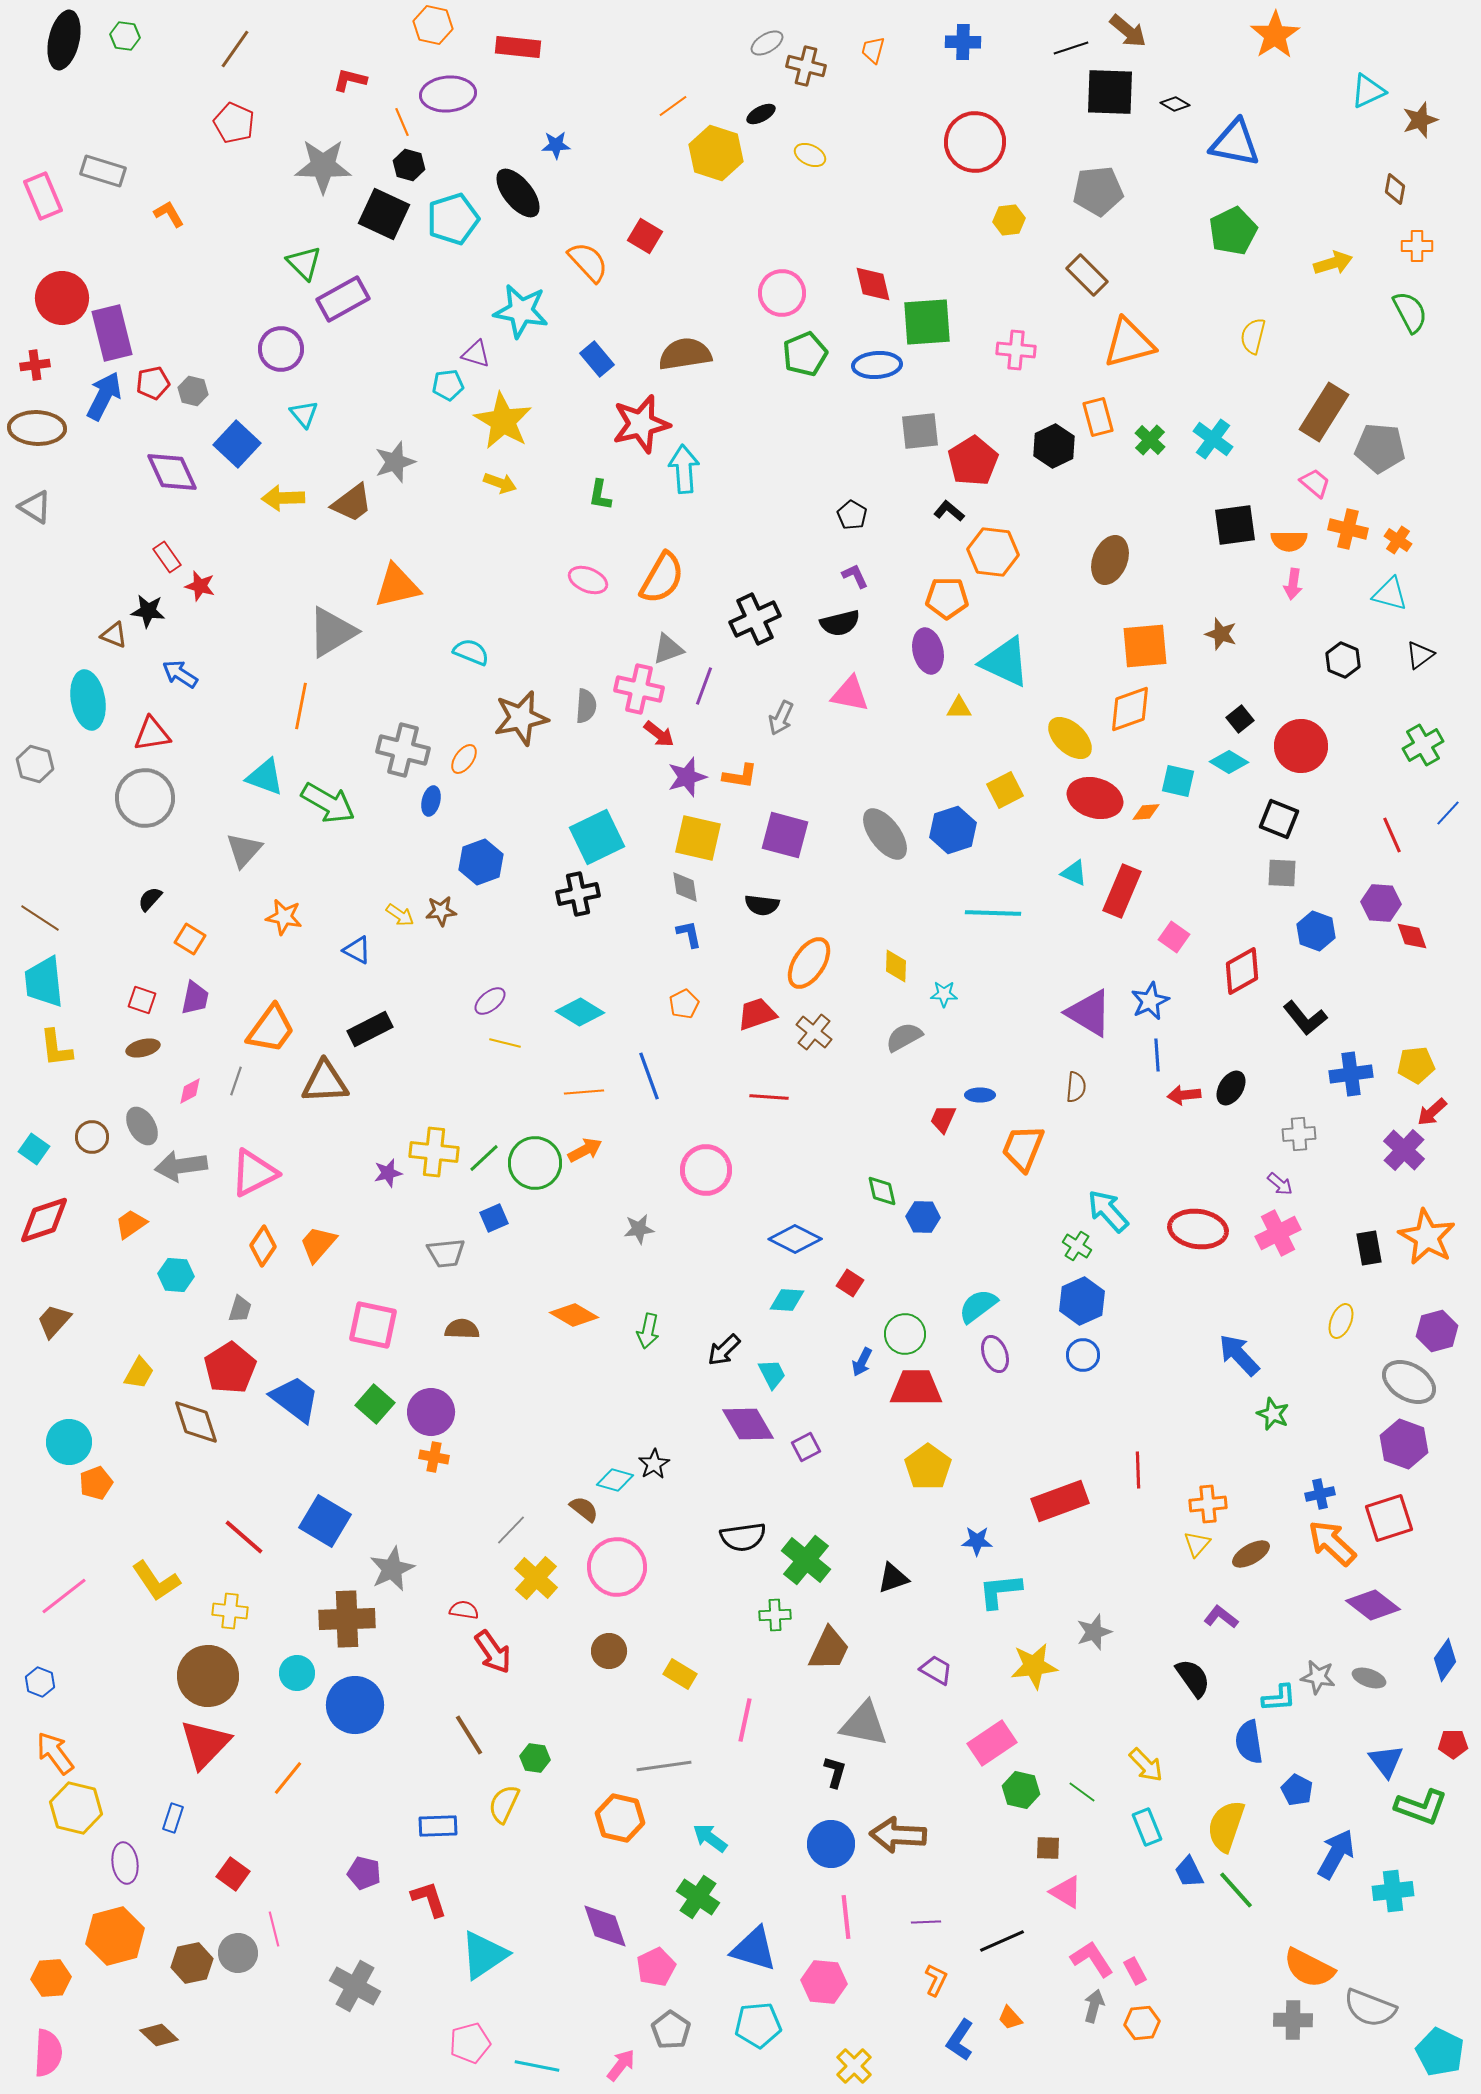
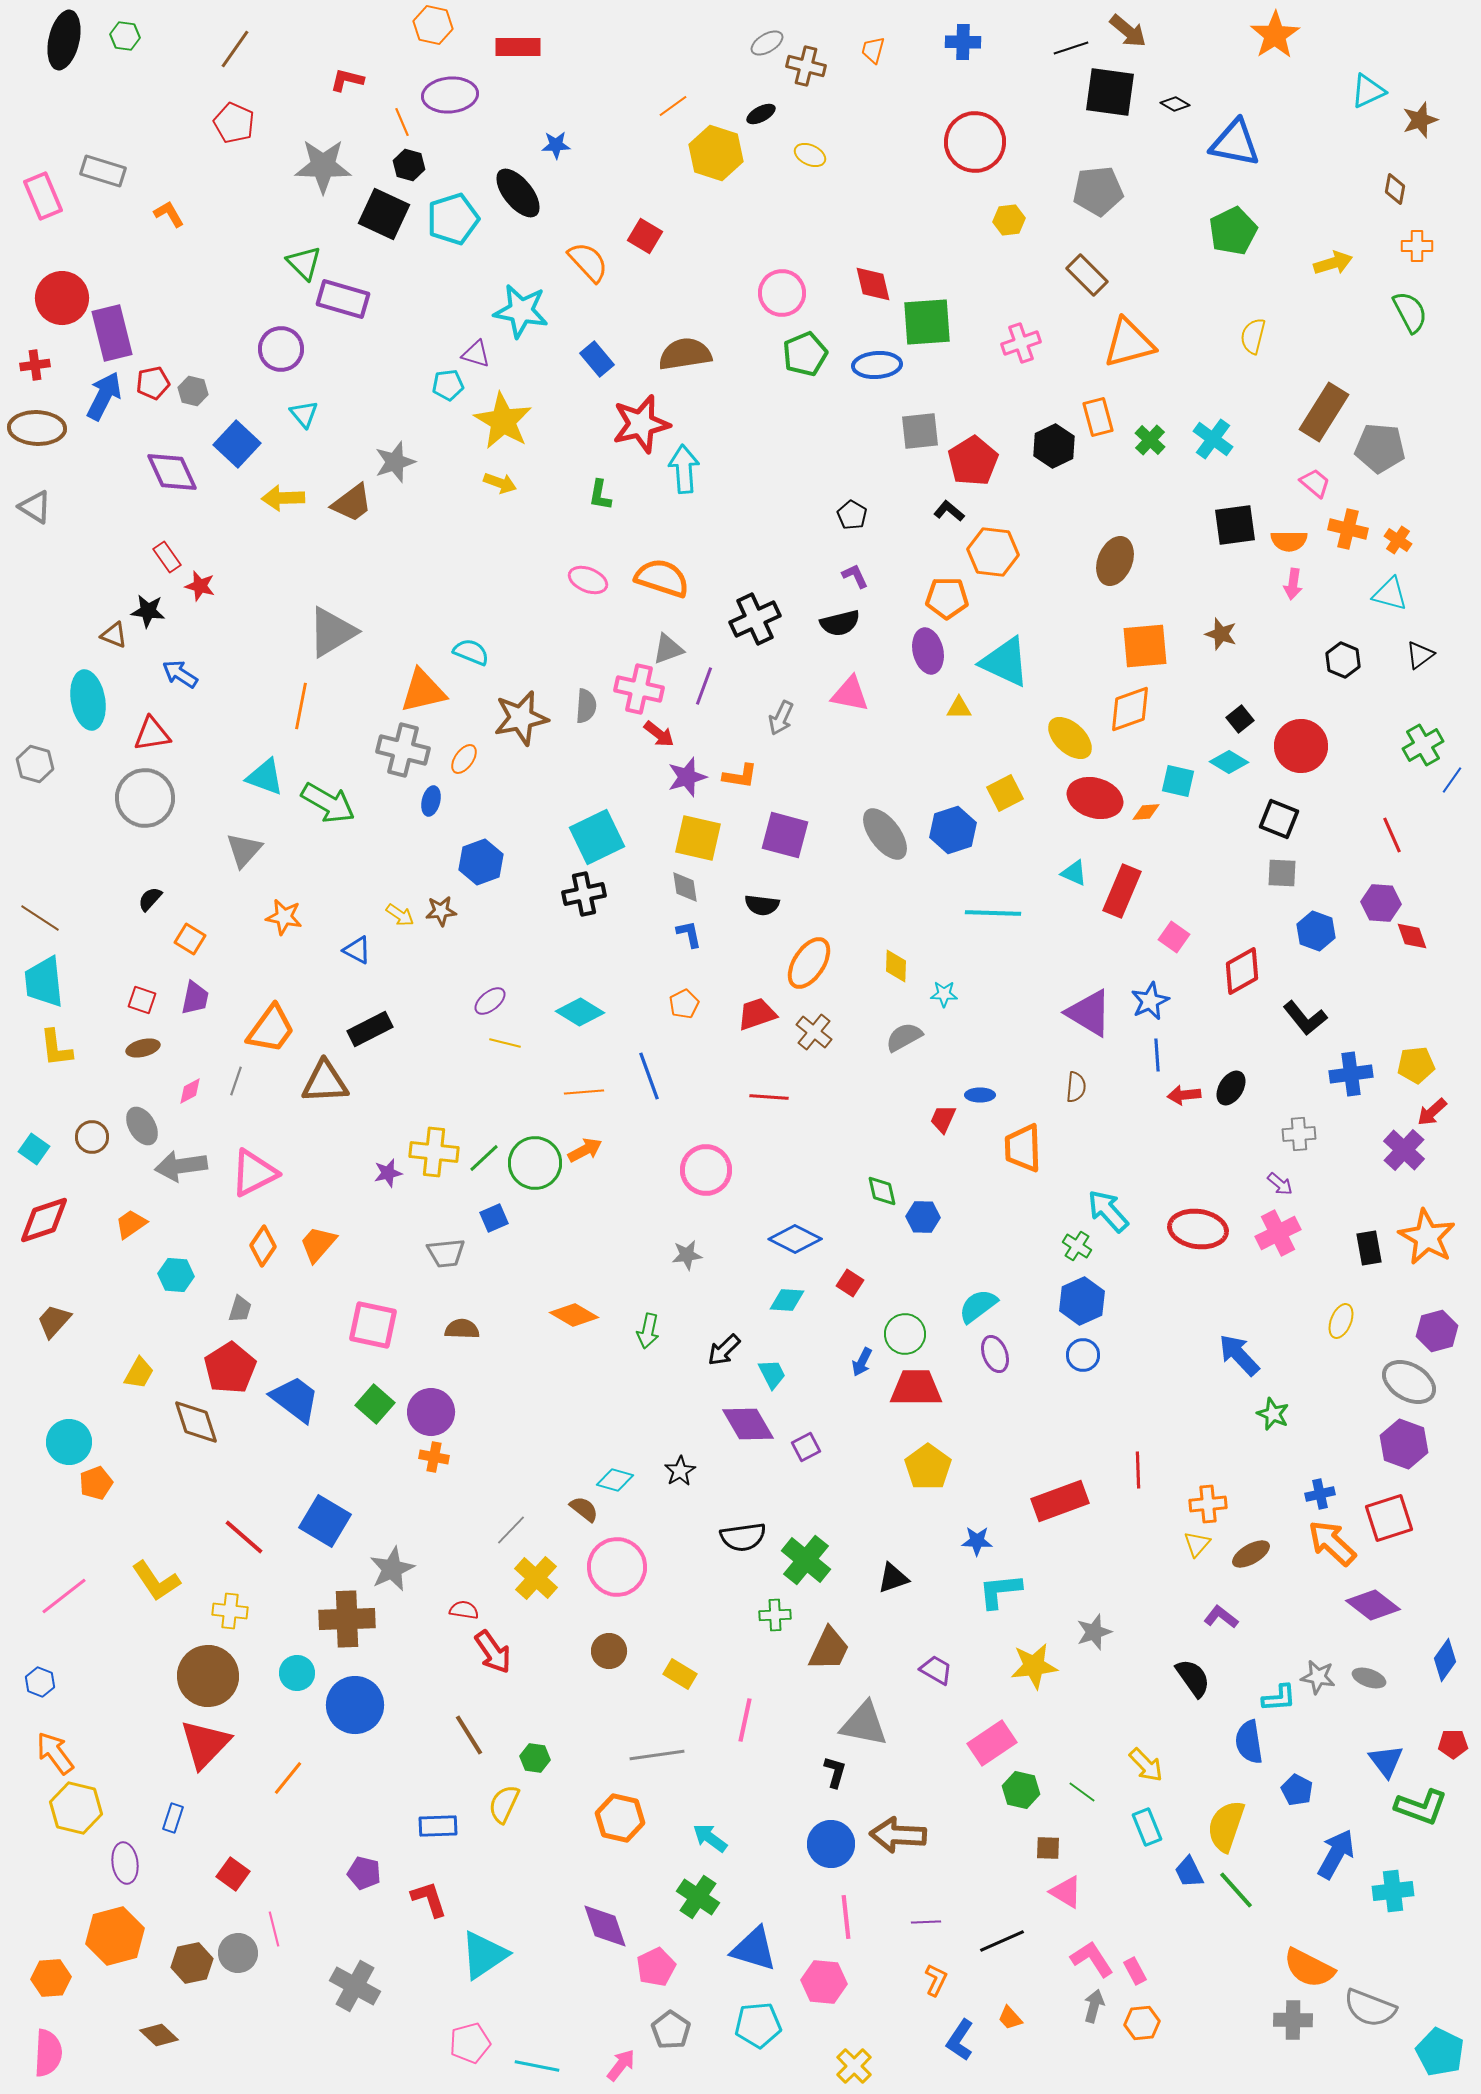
red rectangle at (518, 47): rotated 6 degrees counterclockwise
red L-shape at (350, 80): moved 3 px left
black square at (1110, 92): rotated 6 degrees clockwise
purple ellipse at (448, 94): moved 2 px right, 1 px down
purple rectangle at (343, 299): rotated 45 degrees clockwise
pink cross at (1016, 350): moved 5 px right, 7 px up; rotated 24 degrees counterclockwise
brown ellipse at (1110, 560): moved 5 px right, 1 px down
orange semicircle at (662, 578): rotated 102 degrees counterclockwise
orange triangle at (397, 586): moved 26 px right, 105 px down
yellow square at (1005, 790): moved 3 px down
blue line at (1448, 813): moved 4 px right, 33 px up; rotated 8 degrees counterclockwise
black cross at (578, 894): moved 6 px right
orange trapezoid at (1023, 1148): rotated 24 degrees counterclockwise
gray star at (639, 1229): moved 48 px right, 26 px down
black star at (654, 1464): moved 26 px right, 7 px down
gray line at (664, 1766): moved 7 px left, 11 px up
